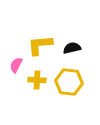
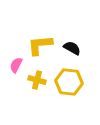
black semicircle: rotated 42 degrees clockwise
yellow cross: rotated 12 degrees clockwise
